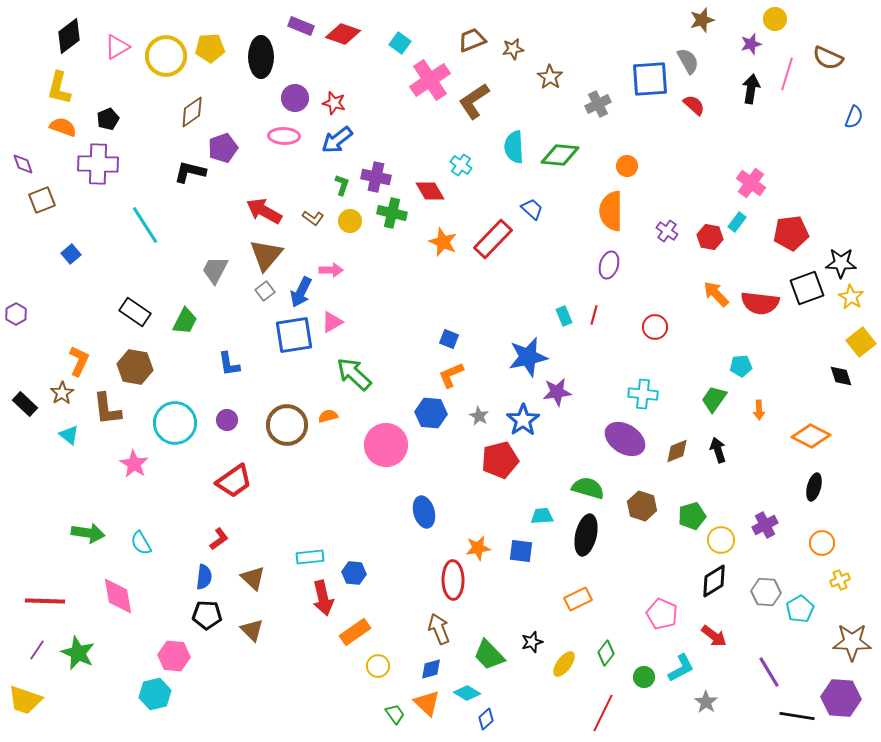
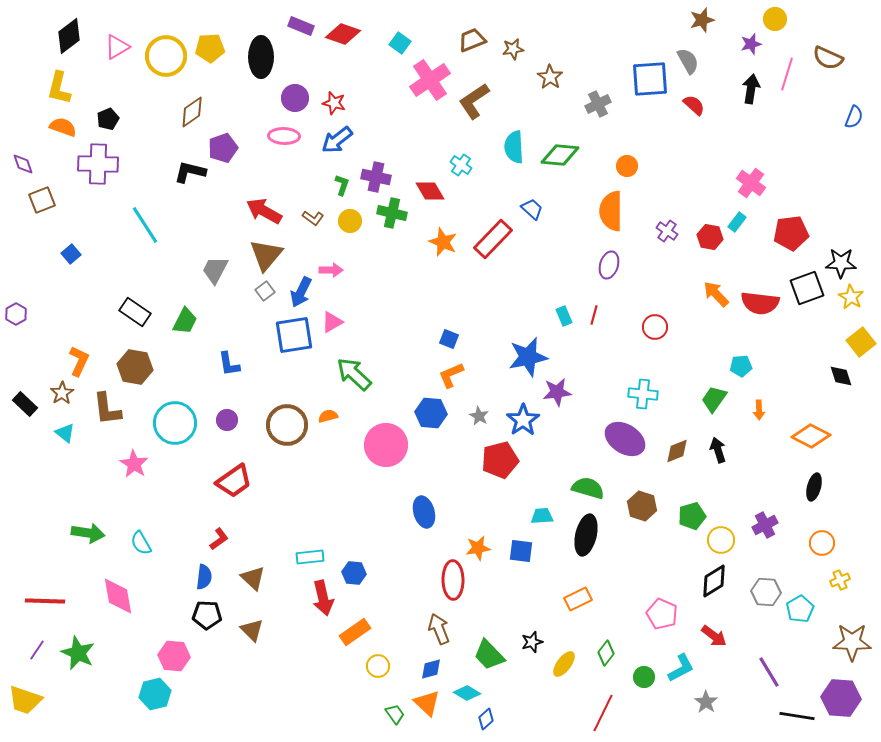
cyan triangle at (69, 435): moved 4 px left, 2 px up
